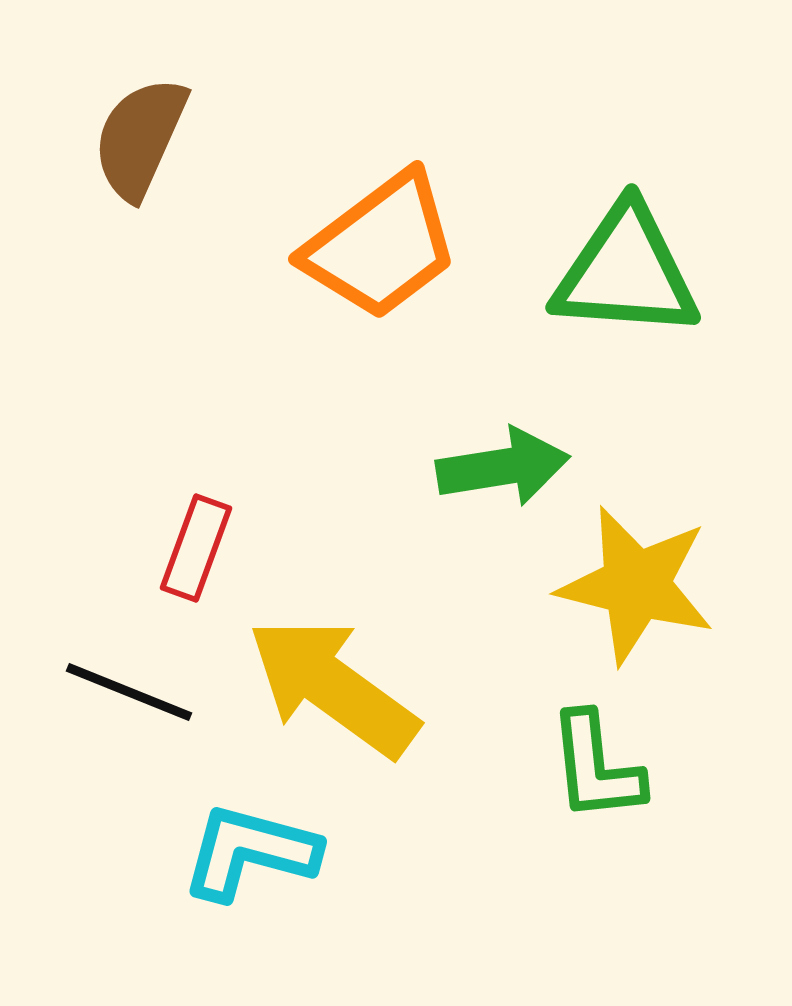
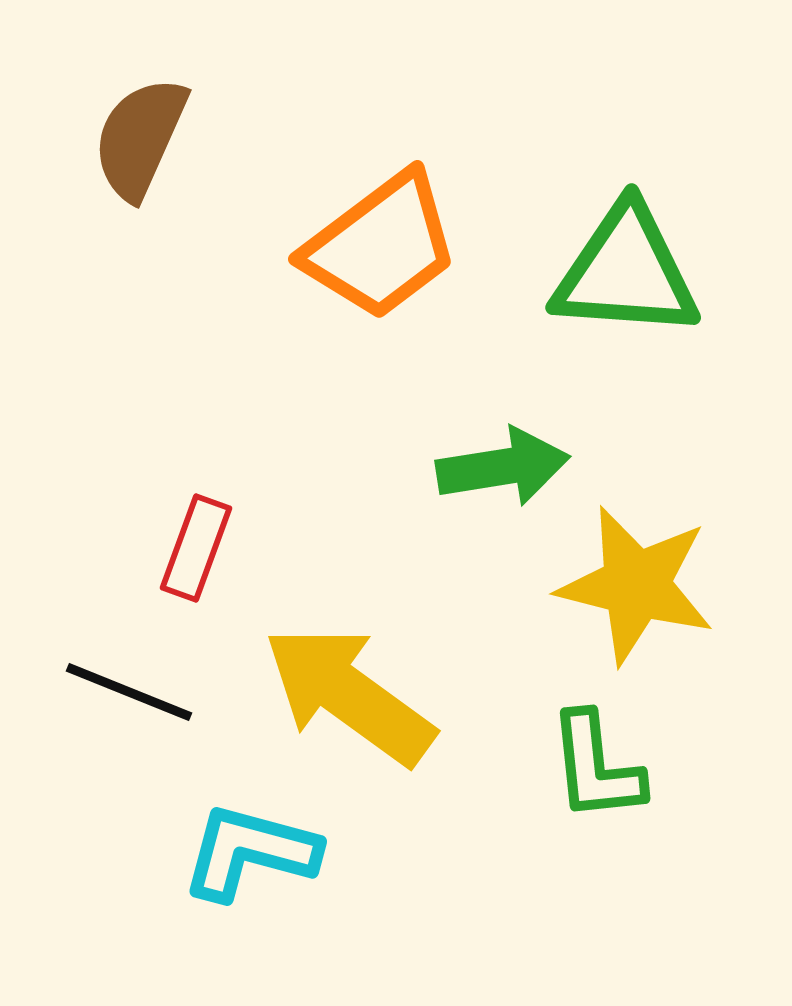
yellow arrow: moved 16 px right, 8 px down
